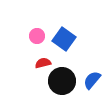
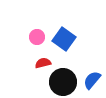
pink circle: moved 1 px down
black circle: moved 1 px right, 1 px down
